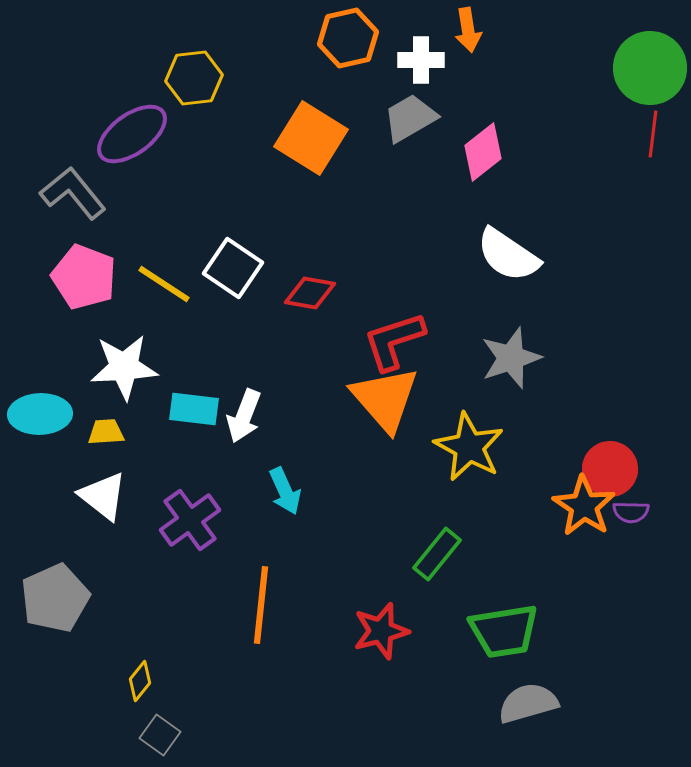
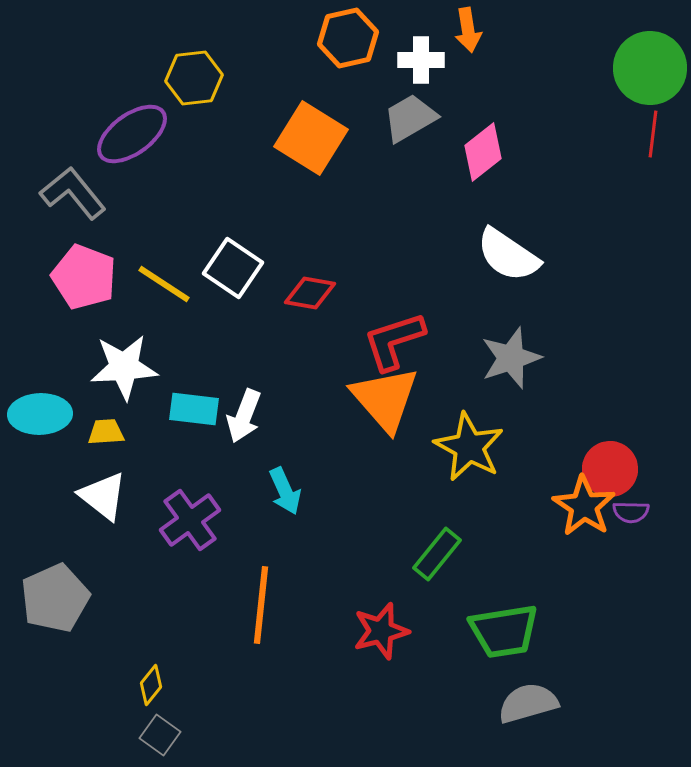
yellow diamond: moved 11 px right, 4 px down
